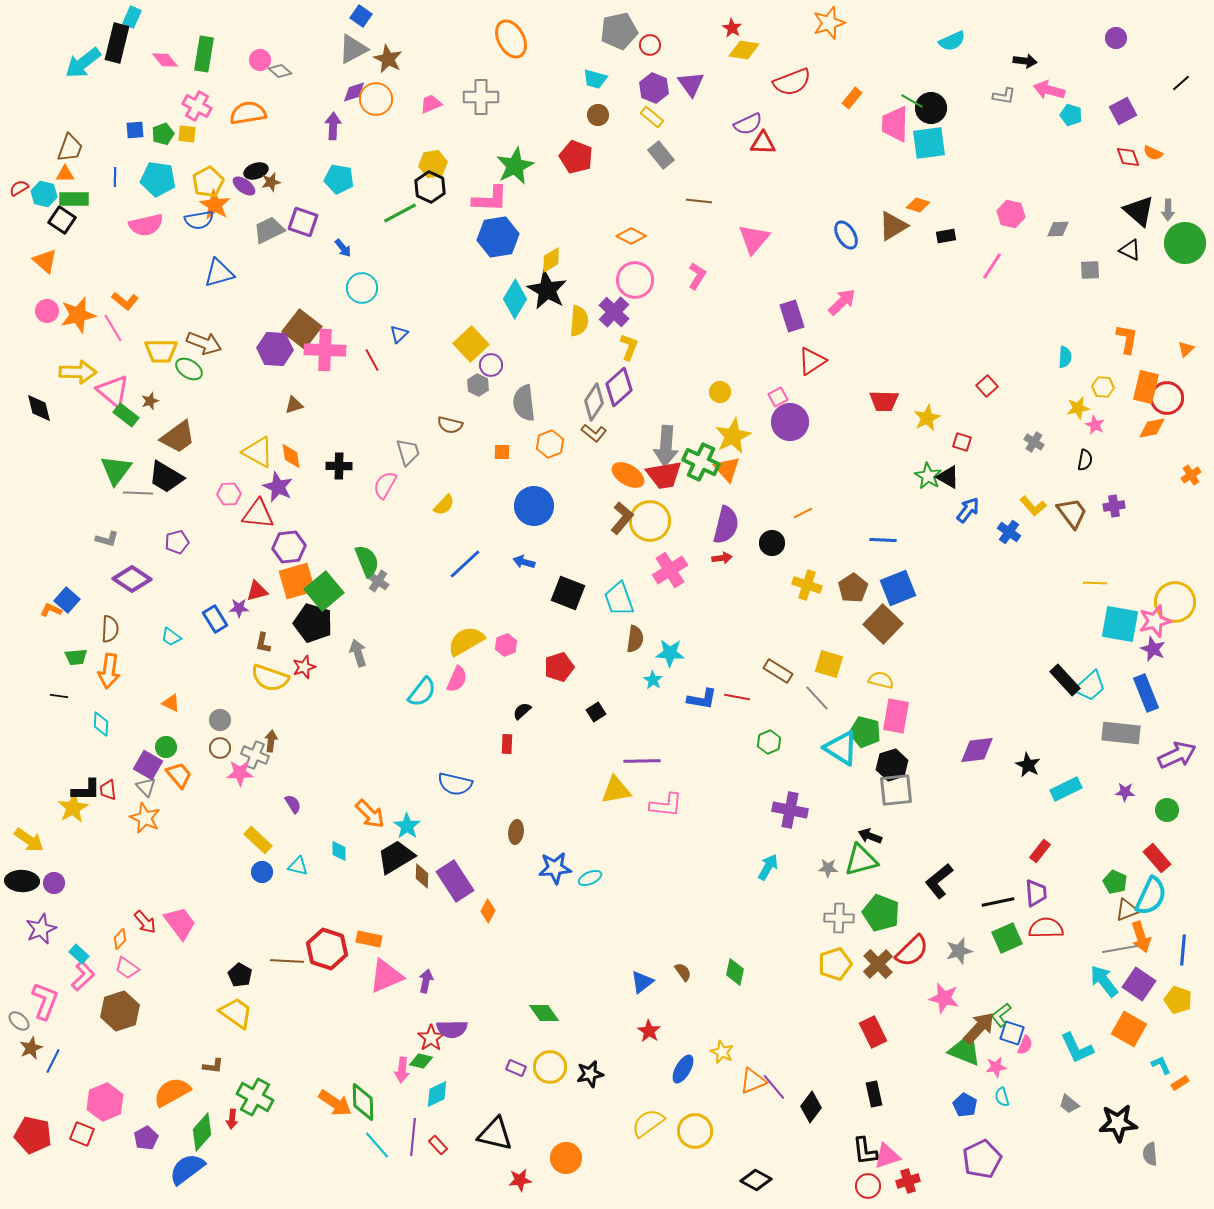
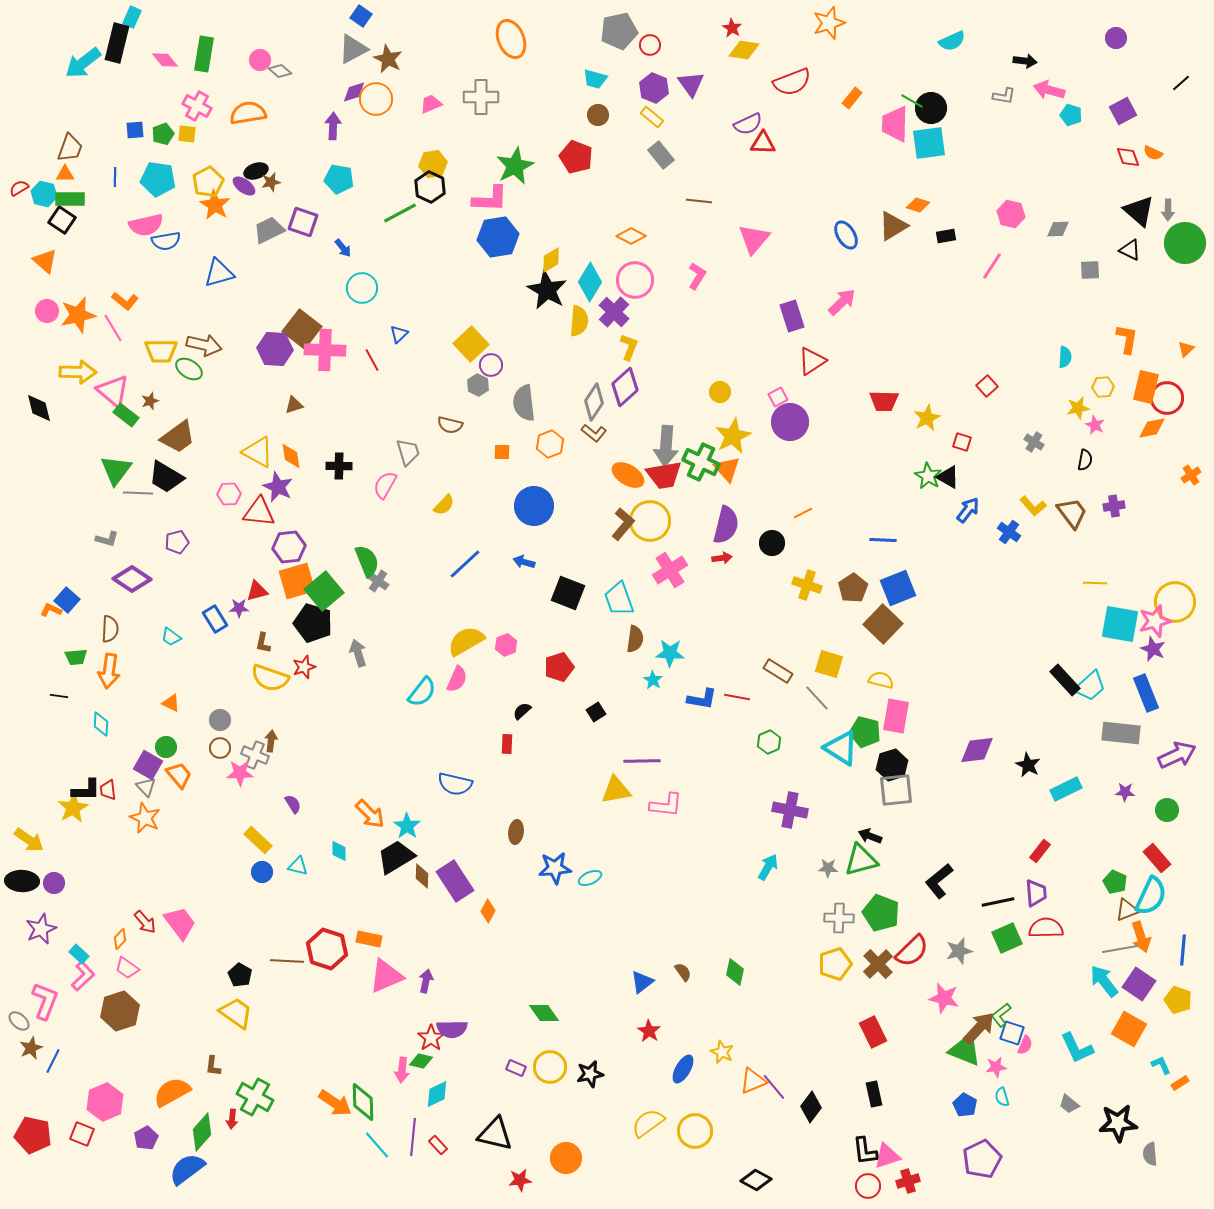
orange ellipse at (511, 39): rotated 6 degrees clockwise
green rectangle at (74, 199): moved 4 px left
blue semicircle at (199, 220): moved 33 px left, 21 px down
cyan diamond at (515, 299): moved 75 px right, 17 px up
brown arrow at (204, 343): moved 2 px down; rotated 8 degrees counterclockwise
purple diamond at (619, 387): moved 6 px right
yellow hexagon at (1103, 387): rotated 10 degrees counterclockwise
red triangle at (258, 514): moved 1 px right, 2 px up
brown L-shape at (622, 518): moved 1 px right, 6 px down
brown L-shape at (213, 1066): rotated 90 degrees clockwise
